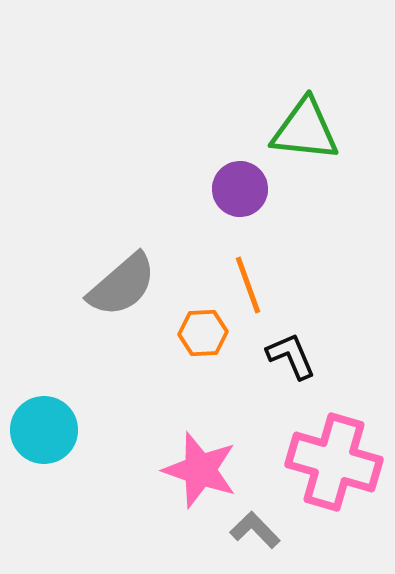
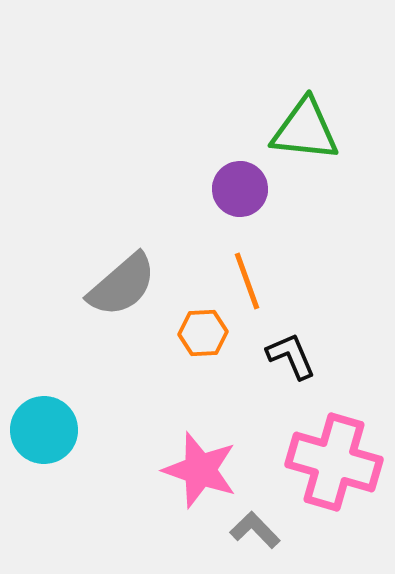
orange line: moved 1 px left, 4 px up
